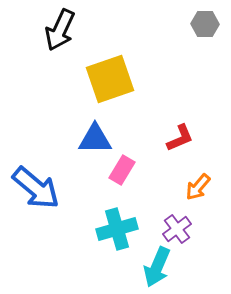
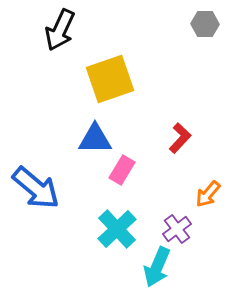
red L-shape: rotated 24 degrees counterclockwise
orange arrow: moved 10 px right, 7 px down
cyan cross: rotated 27 degrees counterclockwise
